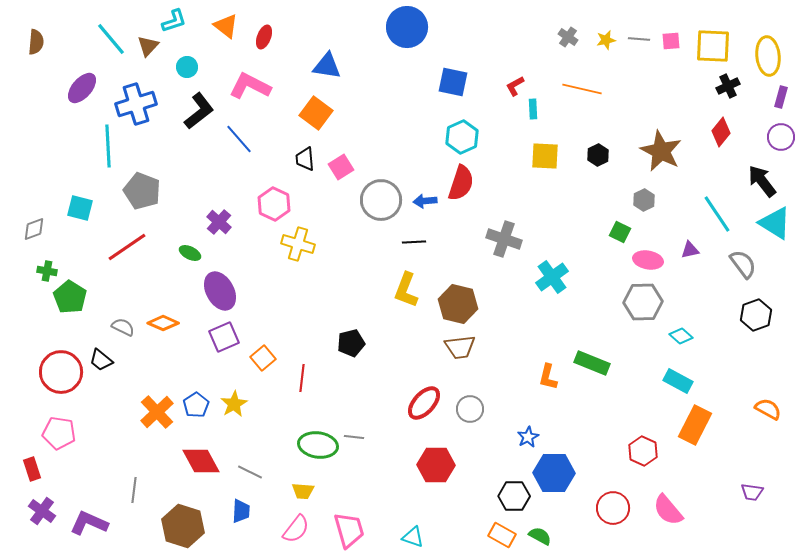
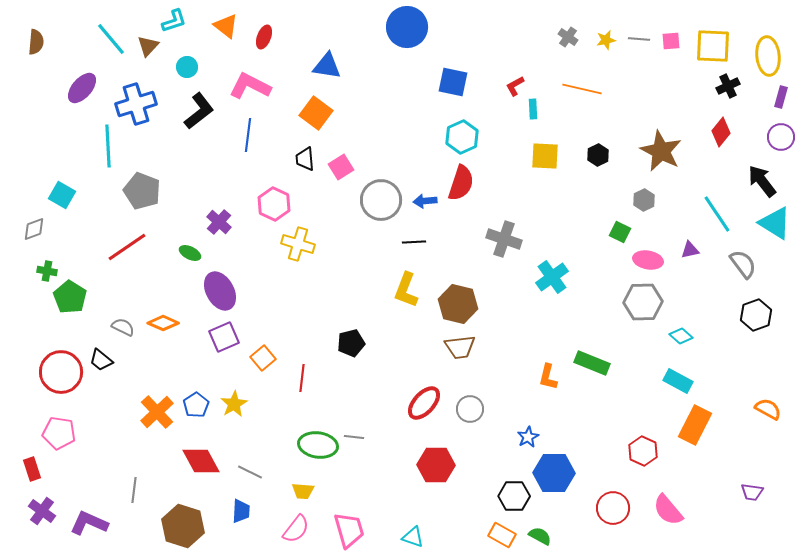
blue line at (239, 139): moved 9 px right, 4 px up; rotated 48 degrees clockwise
cyan square at (80, 208): moved 18 px left, 13 px up; rotated 16 degrees clockwise
